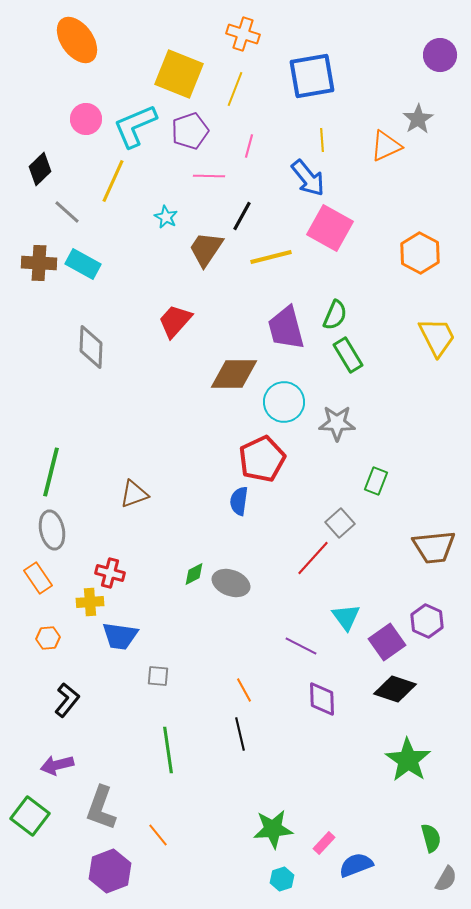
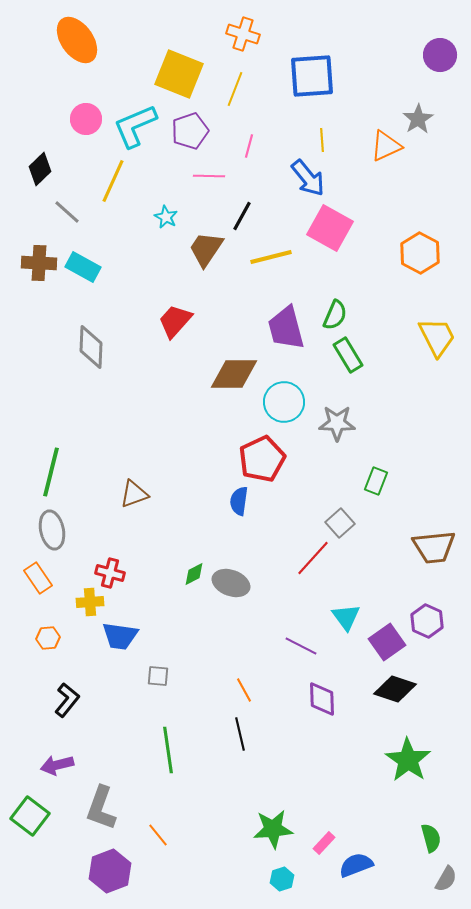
blue square at (312, 76): rotated 6 degrees clockwise
cyan rectangle at (83, 264): moved 3 px down
